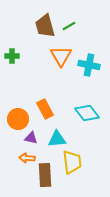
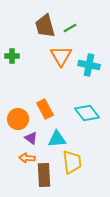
green line: moved 1 px right, 2 px down
purple triangle: rotated 24 degrees clockwise
brown rectangle: moved 1 px left
